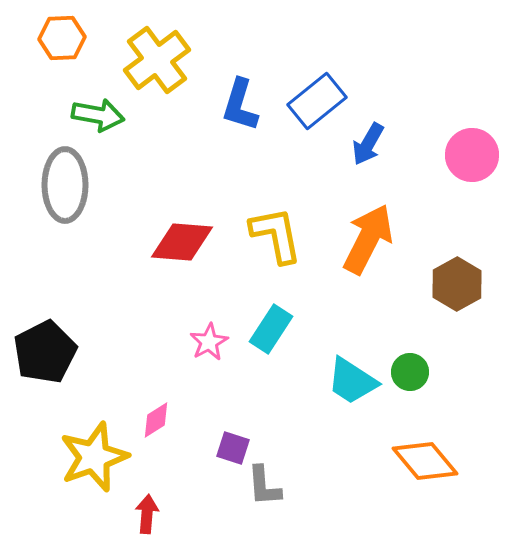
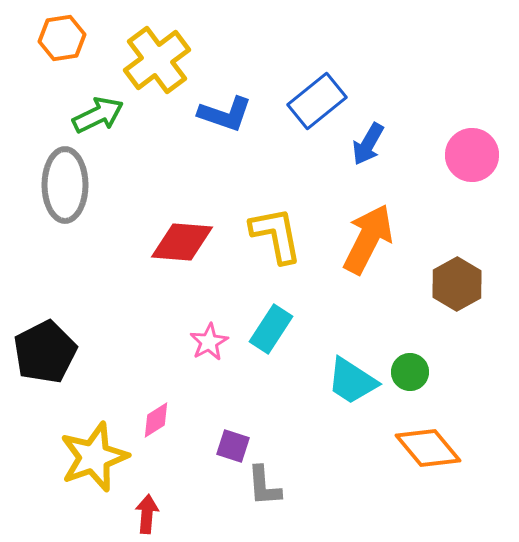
orange hexagon: rotated 6 degrees counterclockwise
blue L-shape: moved 15 px left, 9 px down; rotated 88 degrees counterclockwise
green arrow: rotated 36 degrees counterclockwise
purple square: moved 2 px up
orange diamond: moved 3 px right, 13 px up
